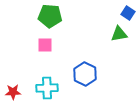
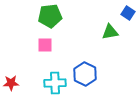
green pentagon: rotated 10 degrees counterclockwise
green triangle: moved 9 px left, 2 px up
cyan cross: moved 8 px right, 5 px up
red star: moved 2 px left, 9 px up
